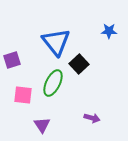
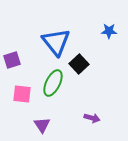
pink square: moved 1 px left, 1 px up
